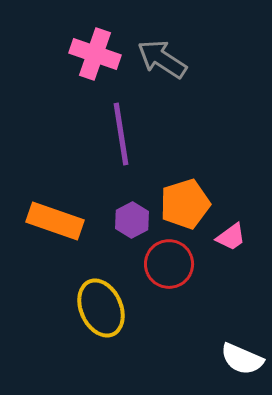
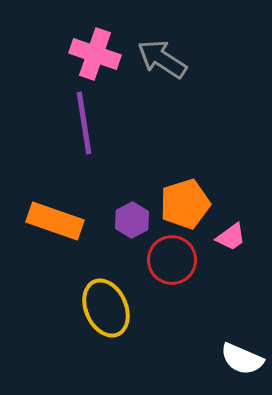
purple line: moved 37 px left, 11 px up
red circle: moved 3 px right, 4 px up
yellow ellipse: moved 5 px right
